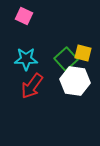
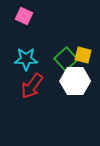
yellow square: moved 2 px down
white hexagon: rotated 8 degrees counterclockwise
